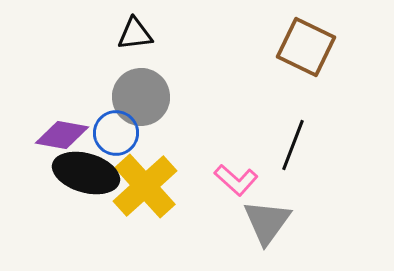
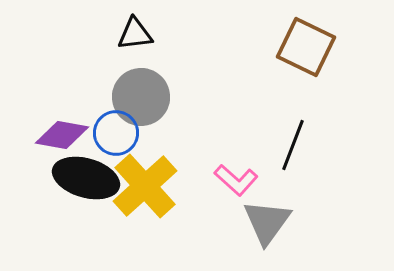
black ellipse: moved 5 px down
